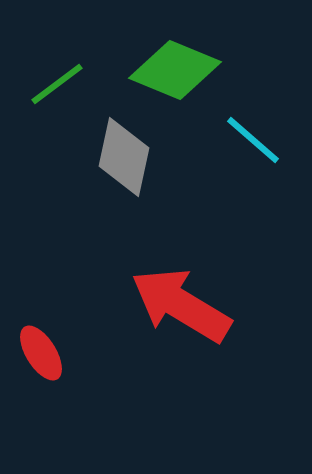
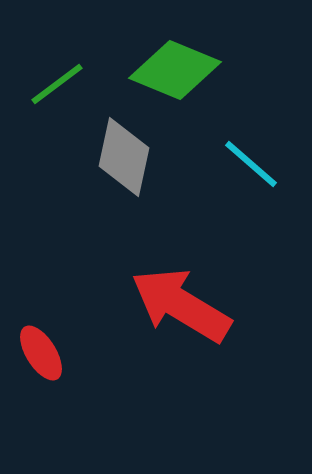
cyan line: moved 2 px left, 24 px down
